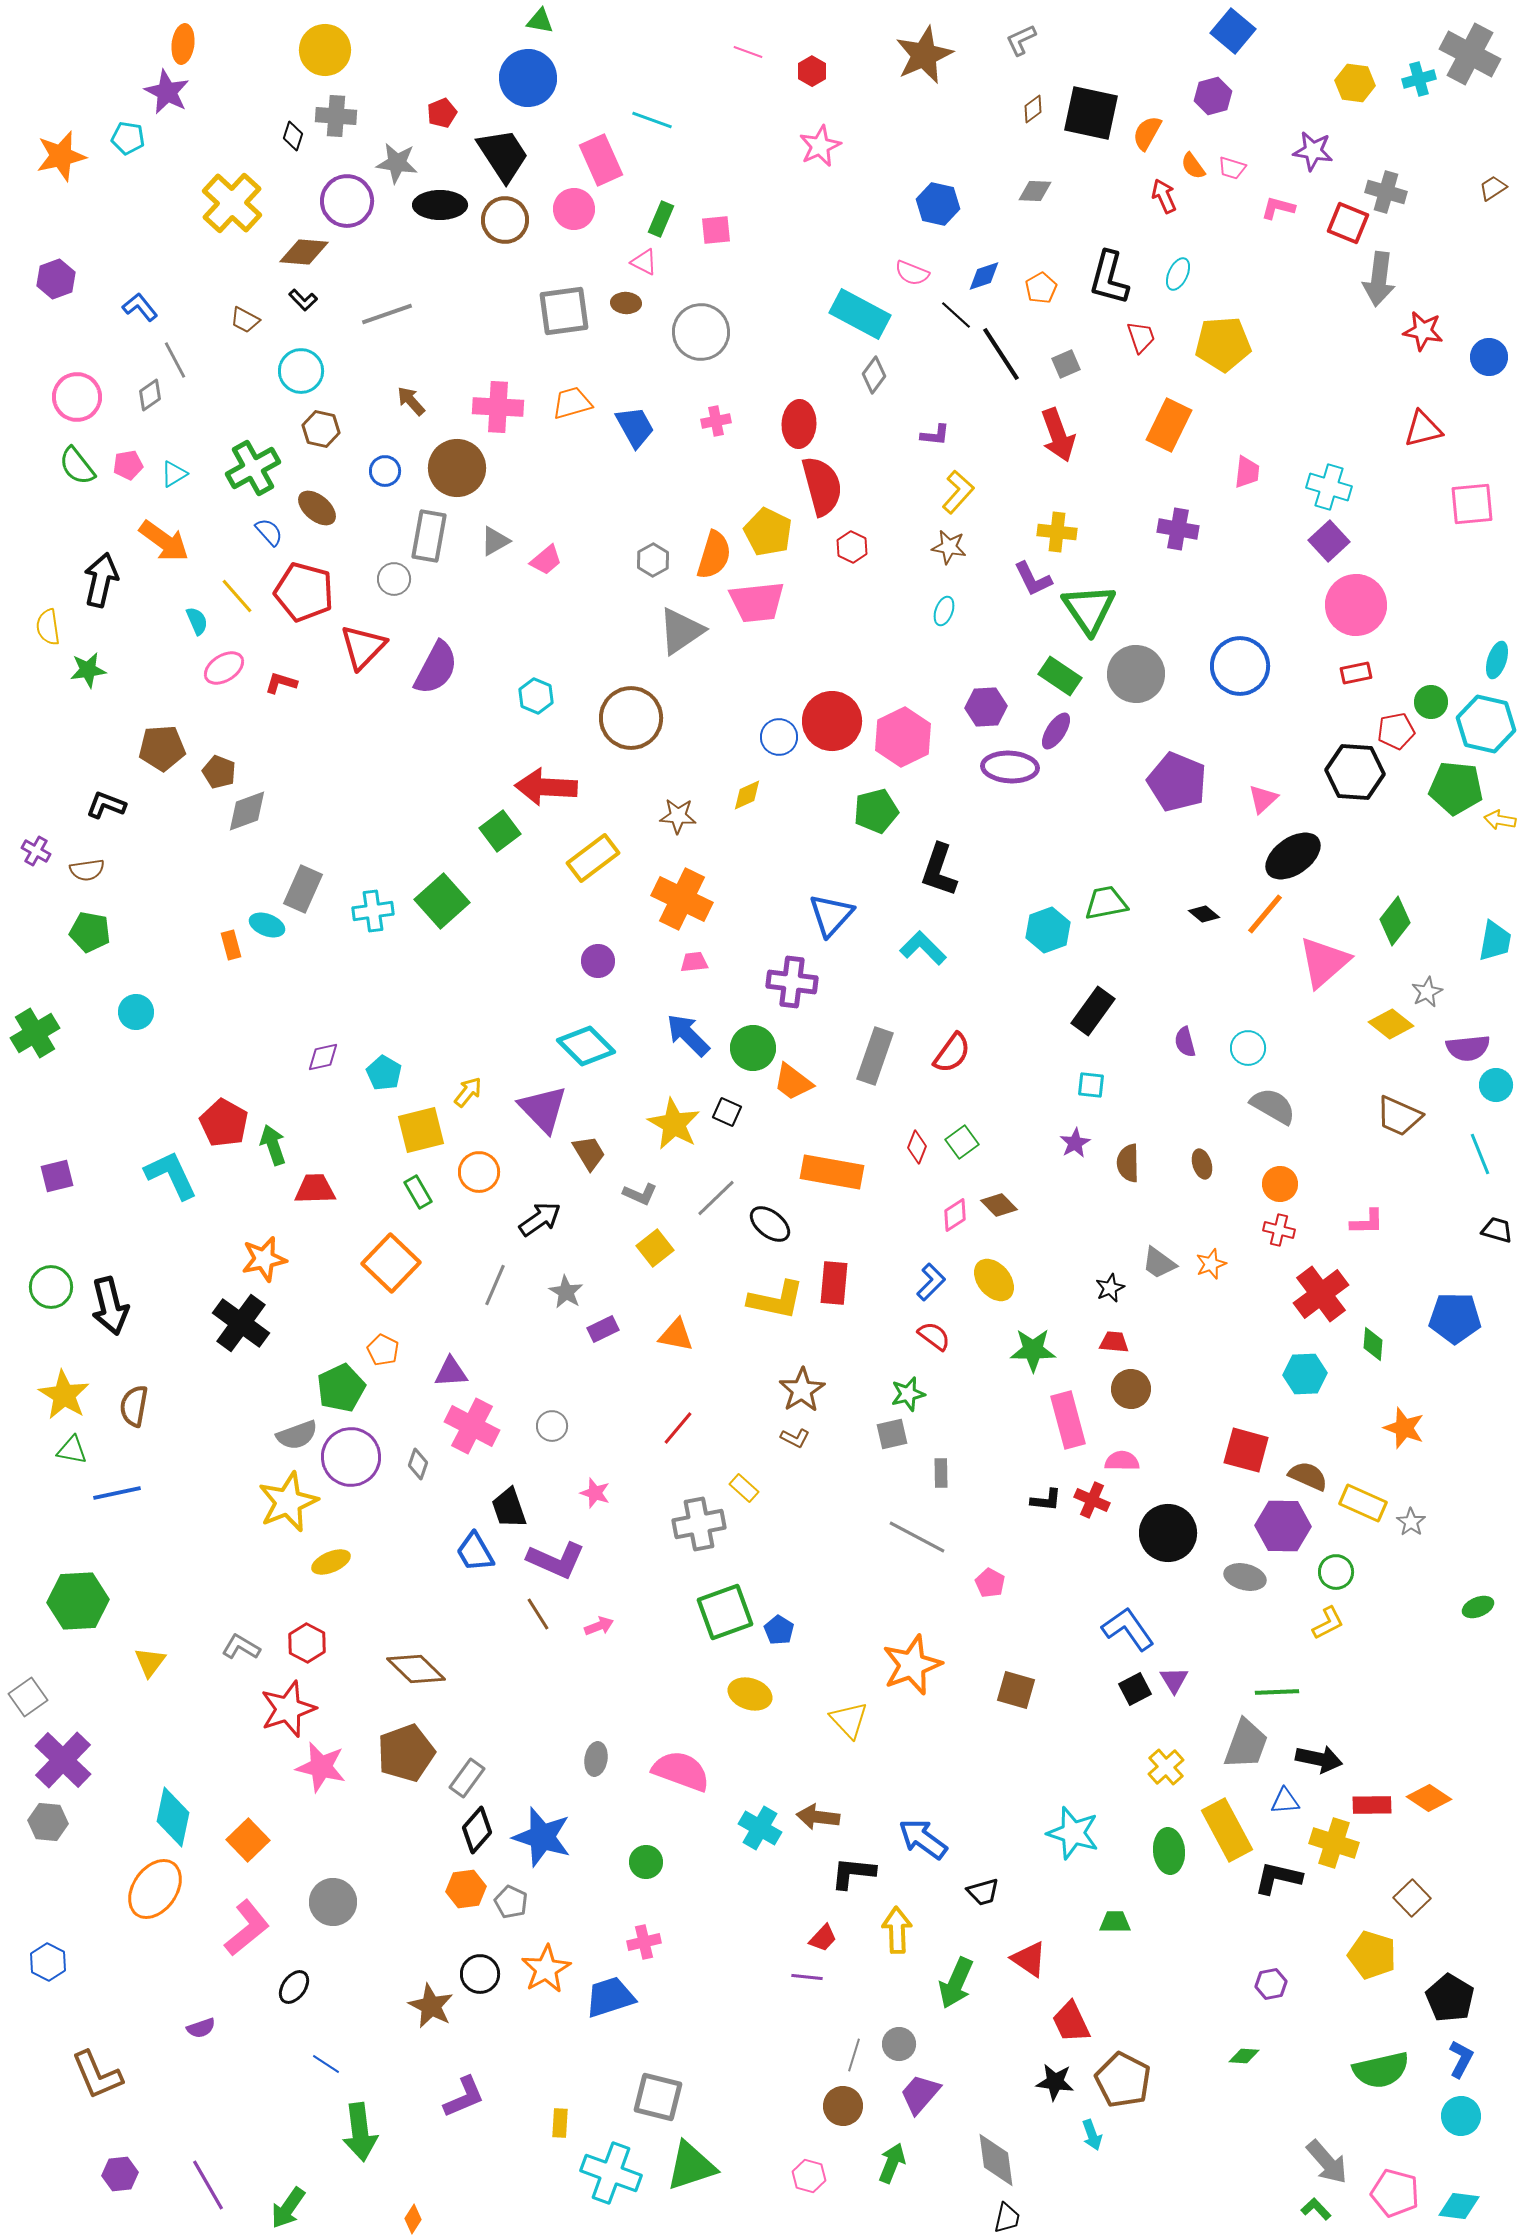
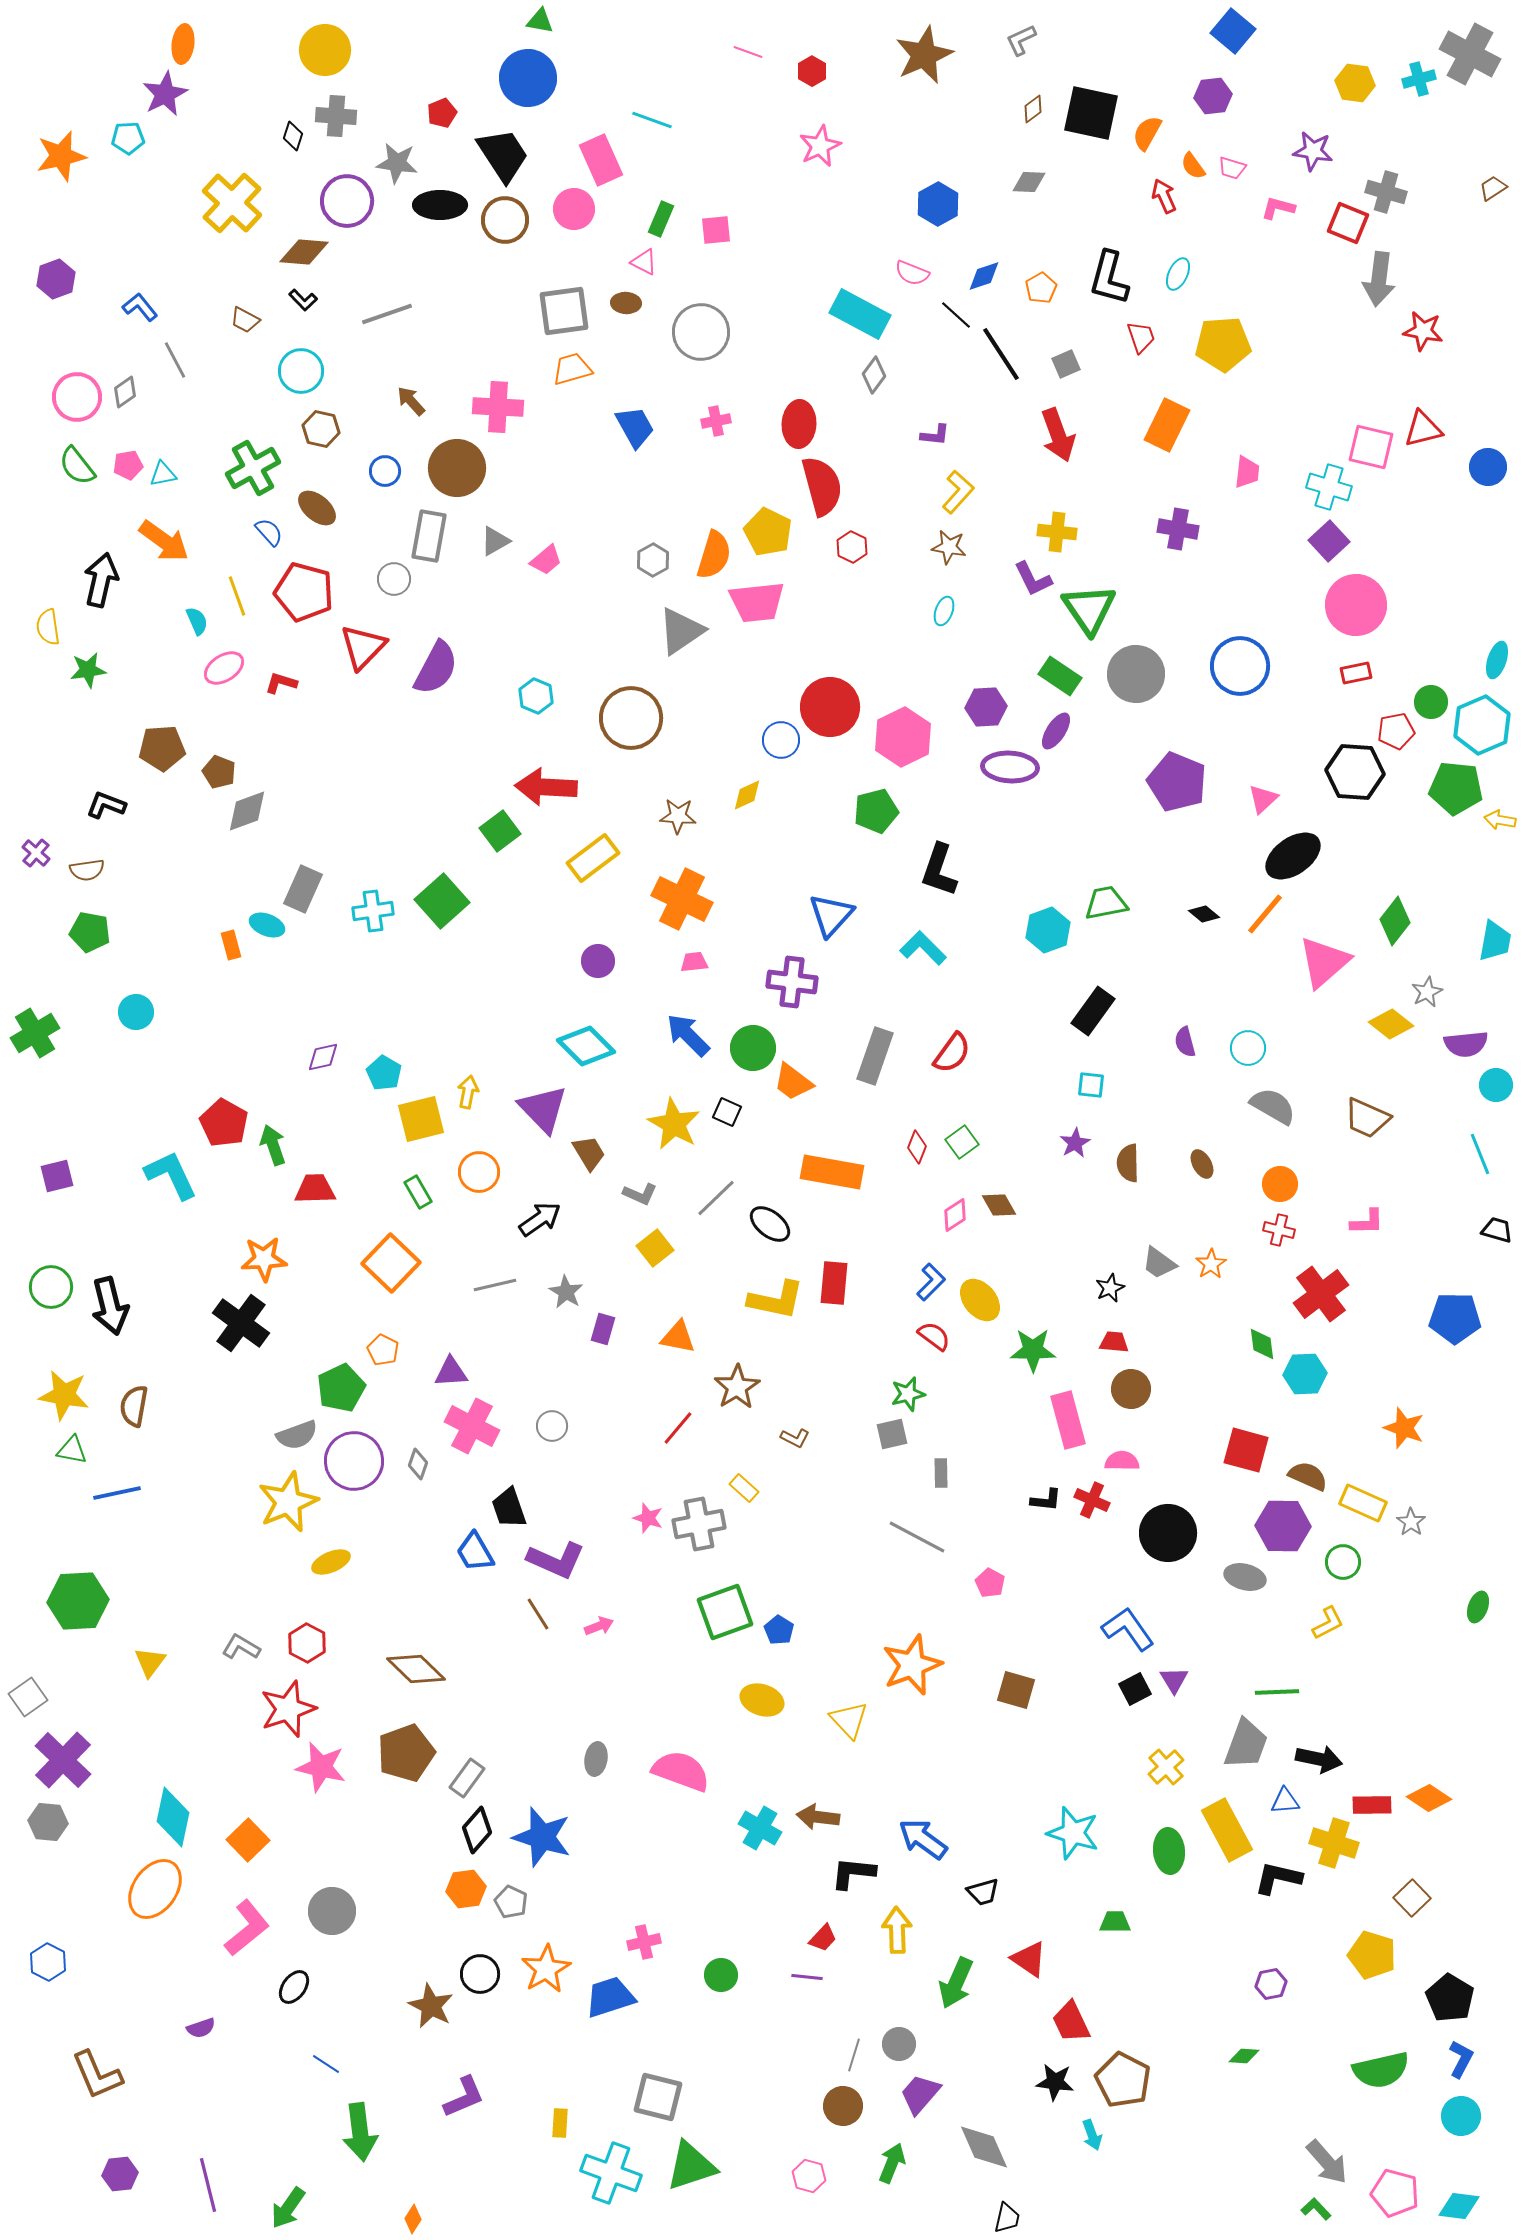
purple star at (167, 92): moved 2 px left, 2 px down; rotated 18 degrees clockwise
purple hexagon at (1213, 96): rotated 9 degrees clockwise
cyan pentagon at (128, 138): rotated 12 degrees counterclockwise
gray diamond at (1035, 191): moved 6 px left, 9 px up
blue hexagon at (938, 204): rotated 18 degrees clockwise
blue circle at (1489, 357): moved 1 px left, 110 px down
gray diamond at (150, 395): moved 25 px left, 3 px up
orange trapezoid at (572, 403): moved 34 px up
orange rectangle at (1169, 425): moved 2 px left
cyan triangle at (174, 474): moved 11 px left; rotated 20 degrees clockwise
pink square at (1472, 504): moved 101 px left, 57 px up; rotated 18 degrees clockwise
yellow line at (237, 596): rotated 21 degrees clockwise
red circle at (832, 721): moved 2 px left, 14 px up
cyan hexagon at (1486, 724): moved 4 px left, 1 px down; rotated 24 degrees clockwise
blue circle at (779, 737): moved 2 px right, 3 px down
purple cross at (36, 851): moved 2 px down; rotated 12 degrees clockwise
purple semicircle at (1468, 1048): moved 2 px left, 4 px up
yellow arrow at (468, 1092): rotated 28 degrees counterclockwise
brown trapezoid at (1399, 1116): moved 32 px left, 2 px down
yellow square at (421, 1130): moved 11 px up
brown ellipse at (1202, 1164): rotated 12 degrees counterclockwise
brown diamond at (999, 1205): rotated 15 degrees clockwise
orange star at (264, 1259): rotated 9 degrees clockwise
orange star at (1211, 1264): rotated 12 degrees counterclockwise
yellow ellipse at (994, 1280): moved 14 px left, 20 px down
gray line at (495, 1285): rotated 54 degrees clockwise
purple rectangle at (603, 1329): rotated 48 degrees counterclockwise
orange triangle at (676, 1335): moved 2 px right, 2 px down
green diamond at (1373, 1344): moved 111 px left; rotated 12 degrees counterclockwise
brown star at (802, 1390): moved 65 px left, 3 px up
yellow star at (64, 1395): rotated 21 degrees counterclockwise
purple circle at (351, 1457): moved 3 px right, 4 px down
pink star at (595, 1493): moved 53 px right, 25 px down
green circle at (1336, 1572): moved 7 px right, 10 px up
green ellipse at (1478, 1607): rotated 48 degrees counterclockwise
yellow ellipse at (750, 1694): moved 12 px right, 6 px down
green circle at (646, 1862): moved 75 px right, 113 px down
gray circle at (333, 1902): moved 1 px left, 9 px down
gray diamond at (996, 2160): moved 12 px left, 13 px up; rotated 16 degrees counterclockwise
purple line at (208, 2185): rotated 16 degrees clockwise
